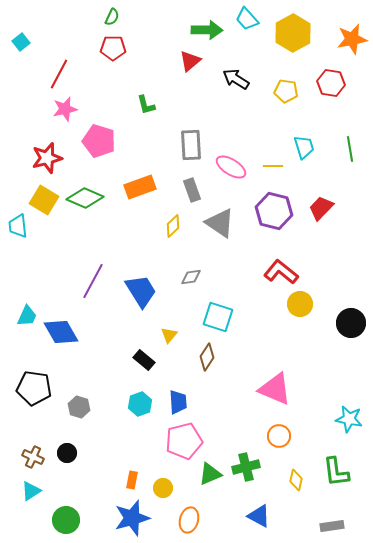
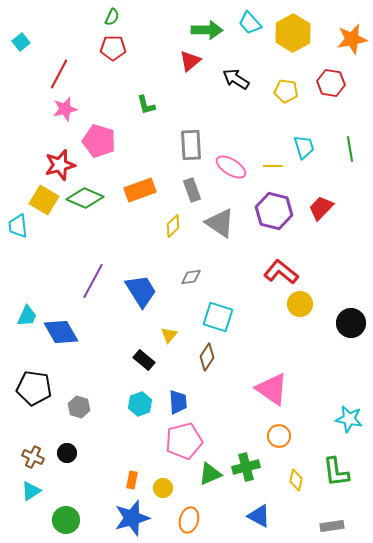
cyan trapezoid at (247, 19): moved 3 px right, 4 px down
red star at (47, 158): moved 13 px right, 7 px down
orange rectangle at (140, 187): moved 3 px down
pink triangle at (275, 389): moved 3 px left; rotated 12 degrees clockwise
